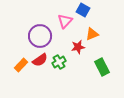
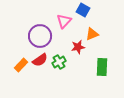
pink triangle: moved 1 px left
green rectangle: rotated 30 degrees clockwise
